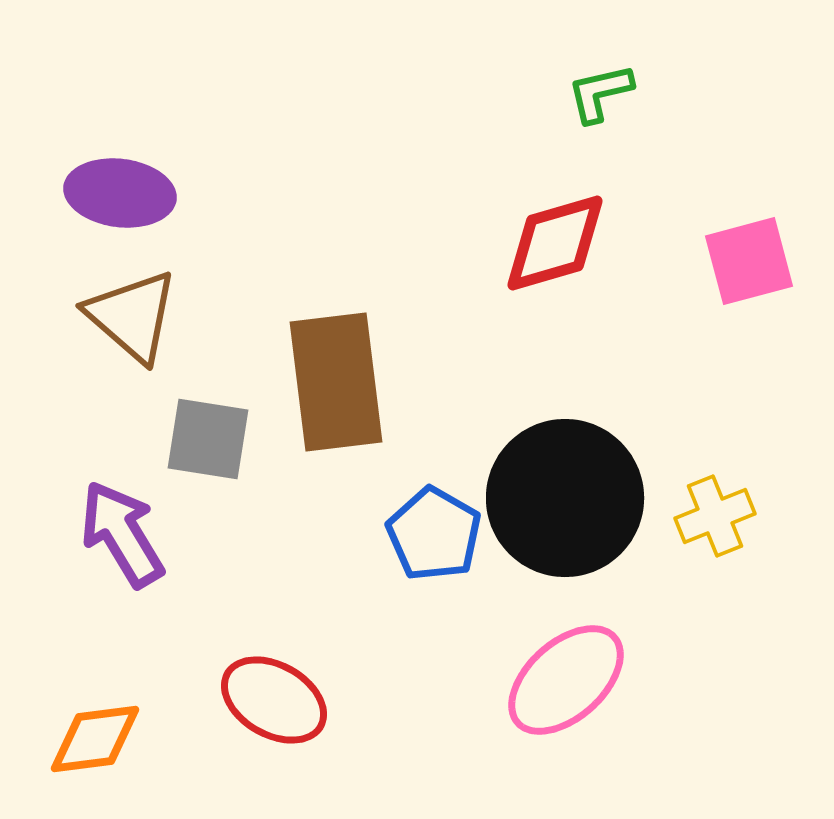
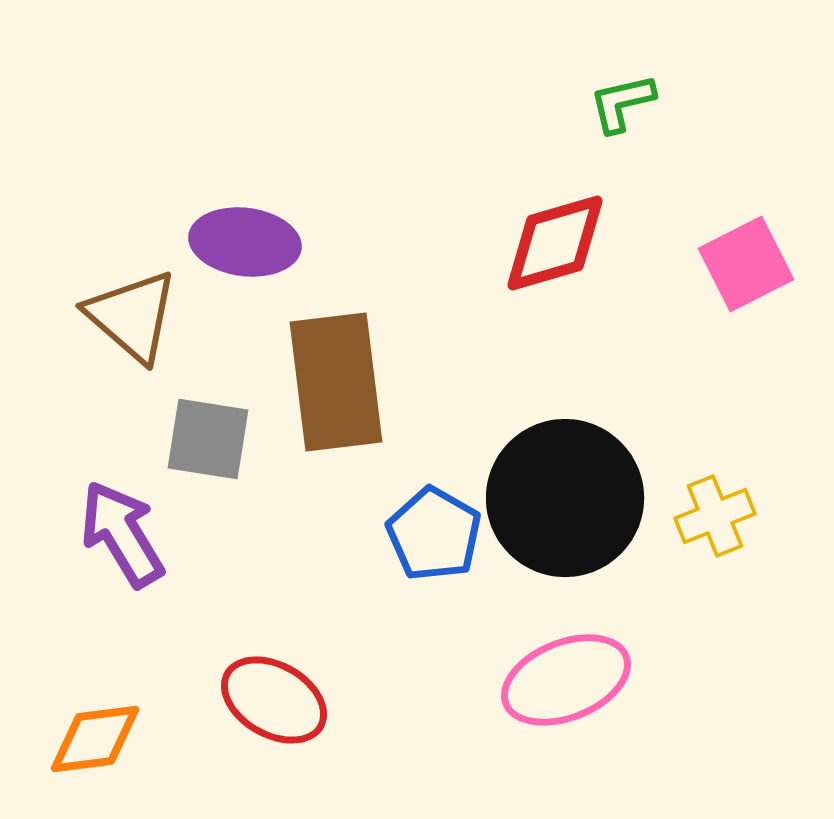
green L-shape: moved 22 px right, 10 px down
purple ellipse: moved 125 px right, 49 px down
pink square: moved 3 px left, 3 px down; rotated 12 degrees counterclockwise
pink ellipse: rotated 20 degrees clockwise
